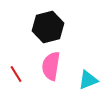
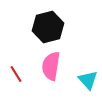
cyan triangle: rotated 50 degrees counterclockwise
